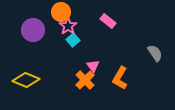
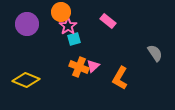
purple circle: moved 6 px left, 6 px up
cyan square: moved 1 px right, 1 px up; rotated 24 degrees clockwise
pink triangle: rotated 24 degrees clockwise
orange cross: moved 6 px left, 13 px up; rotated 24 degrees counterclockwise
